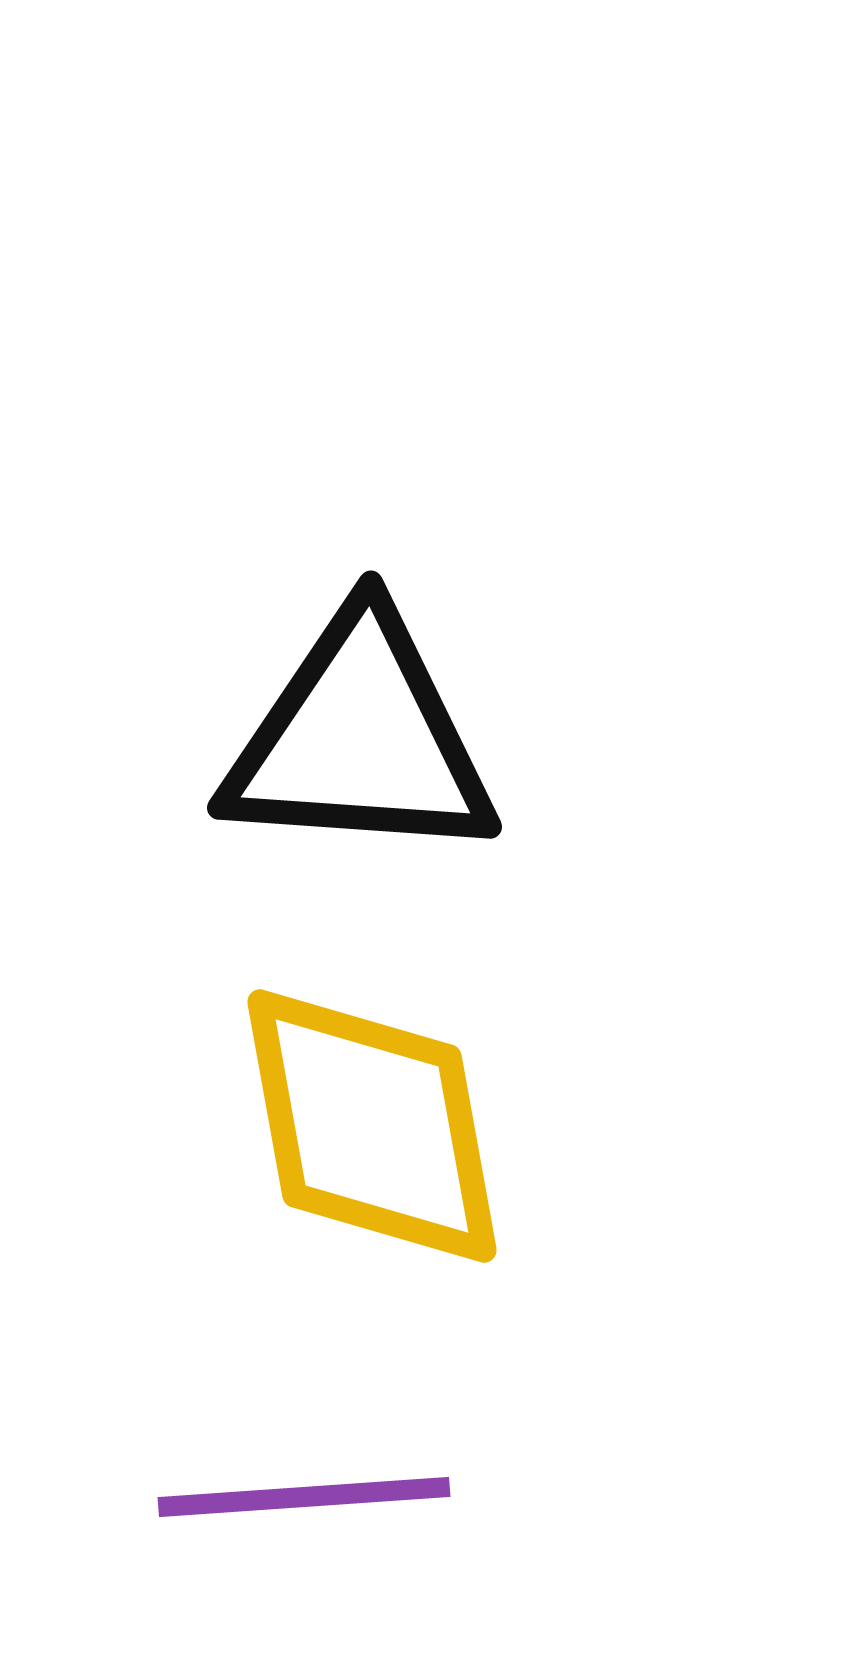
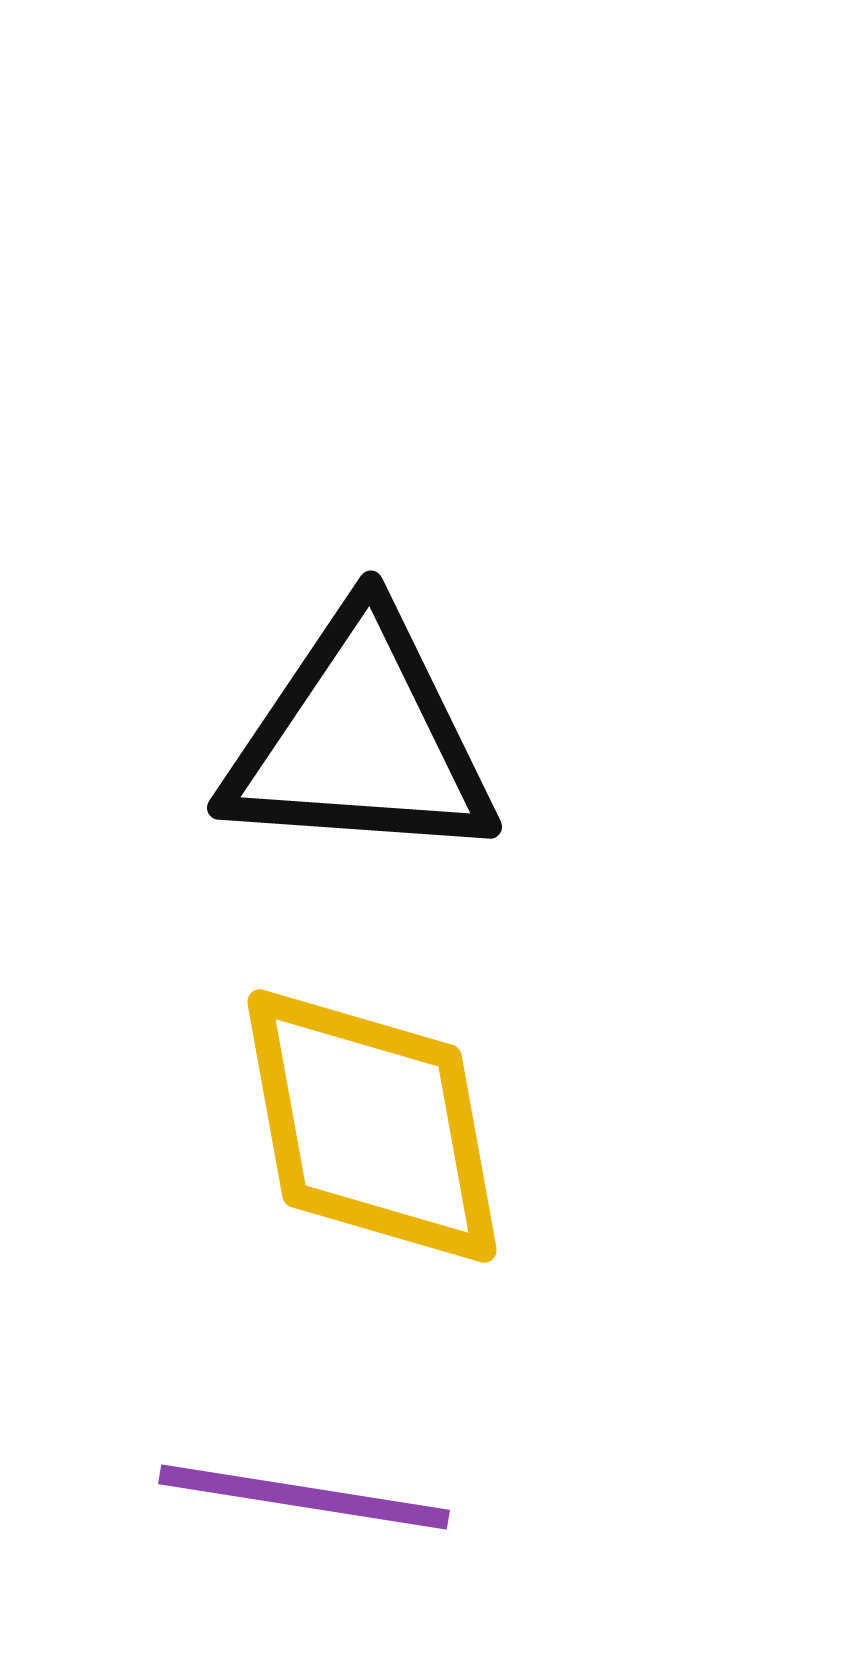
purple line: rotated 13 degrees clockwise
